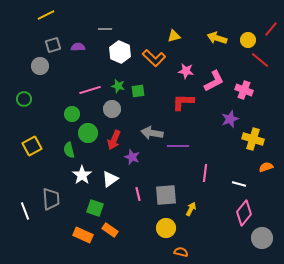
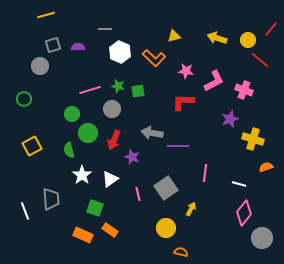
yellow line at (46, 15): rotated 12 degrees clockwise
gray square at (166, 195): moved 7 px up; rotated 30 degrees counterclockwise
